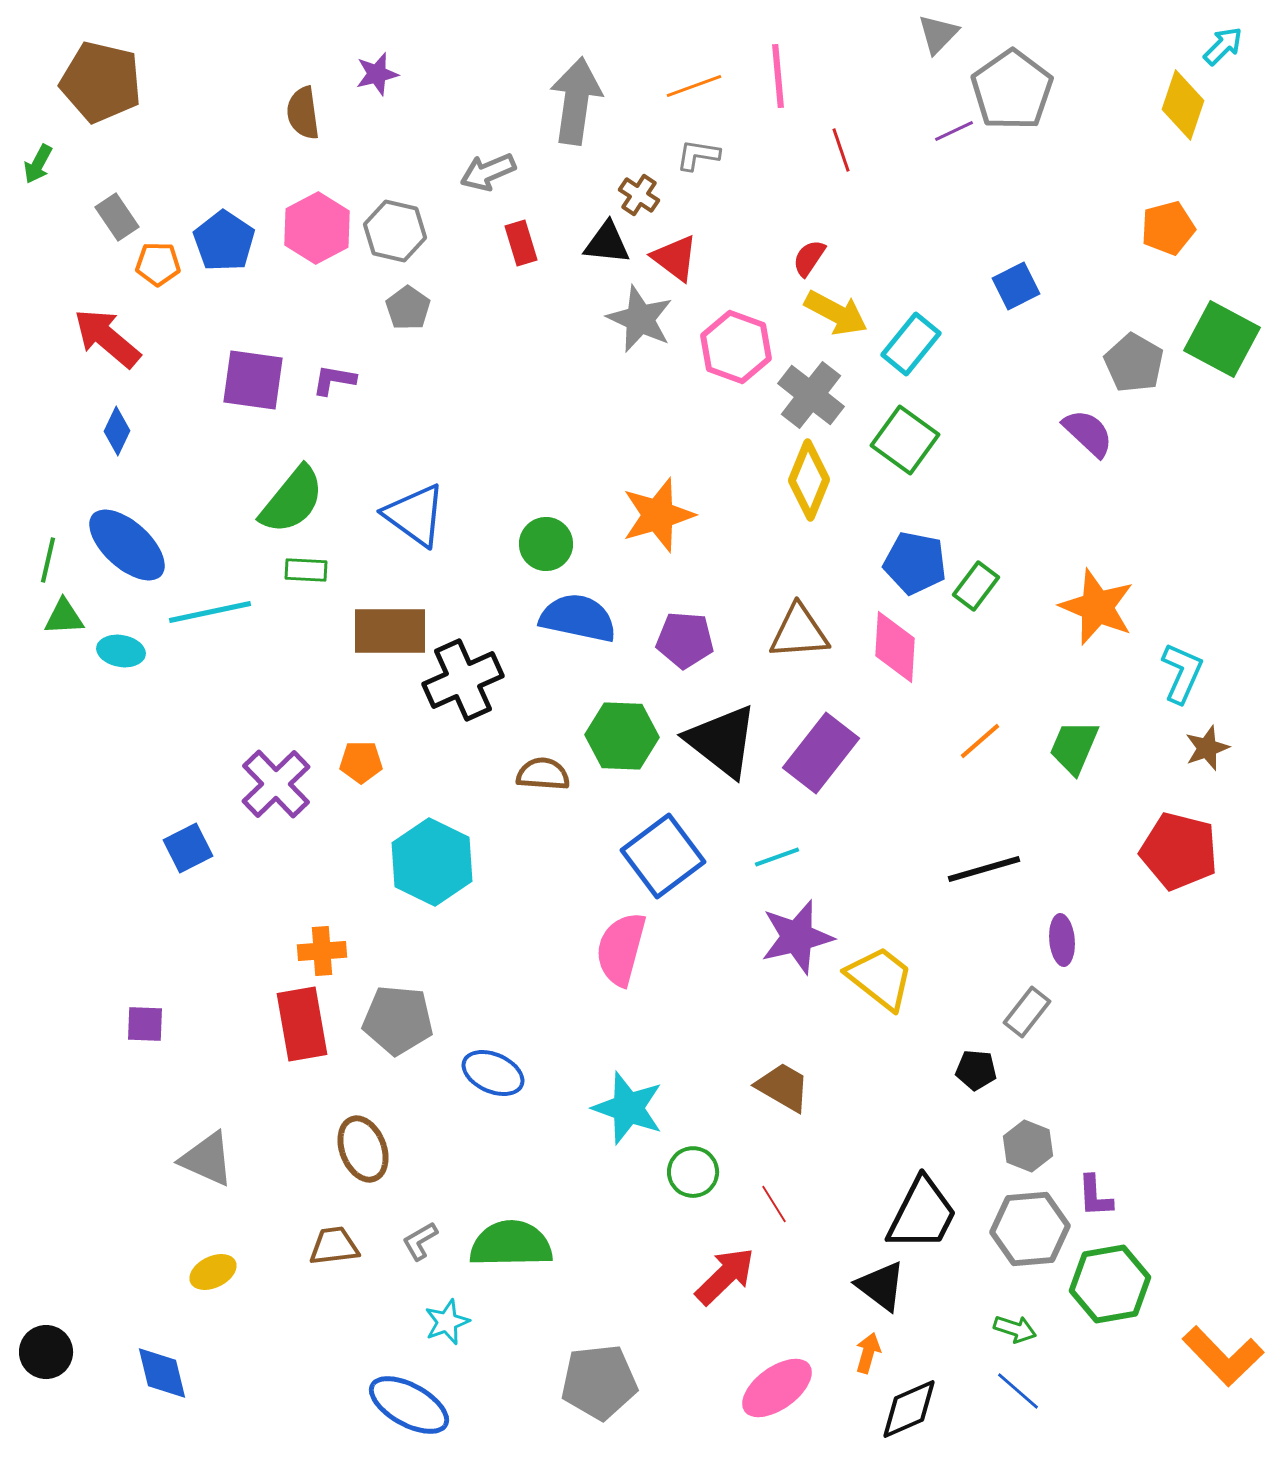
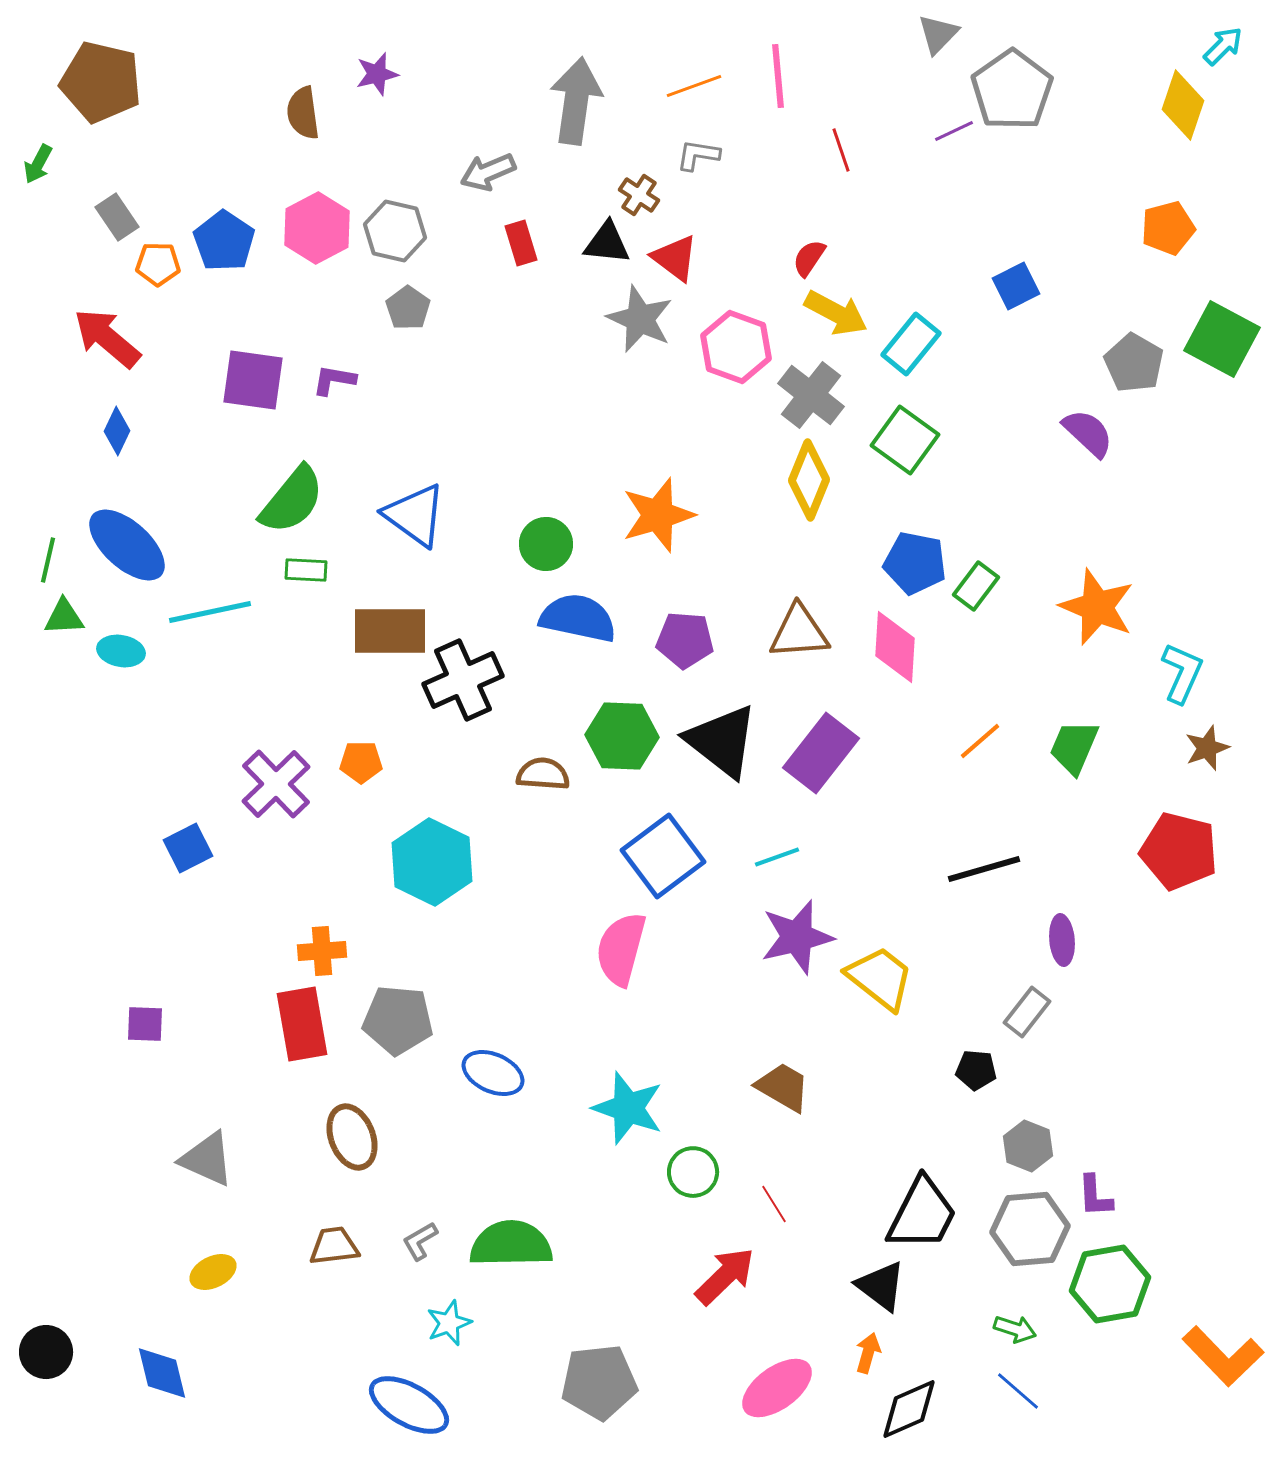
brown ellipse at (363, 1149): moved 11 px left, 12 px up
cyan star at (447, 1322): moved 2 px right, 1 px down
